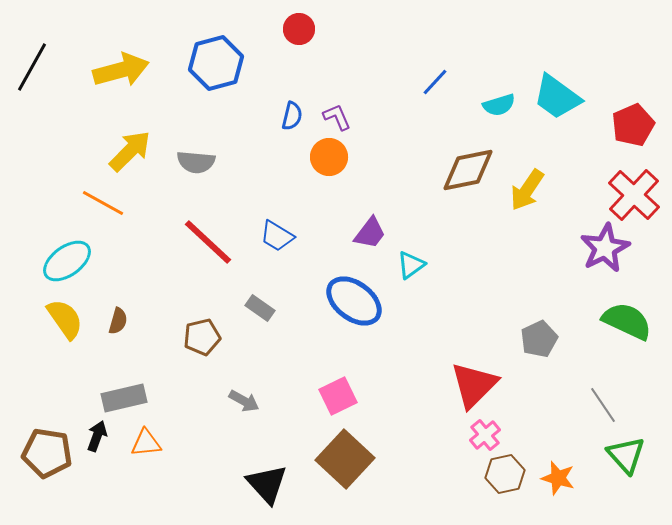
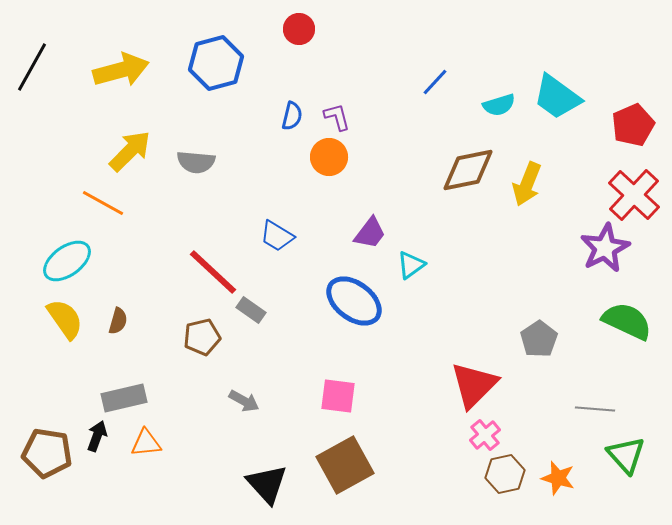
purple L-shape at (337, 117): rotated 8 degrees clockwise
yellow arrow at (527, 190): moved 6 px up; rotated 12 degrees counterclockwise
red line at (208, 242): moved 5 px right, 30 px down
gray rectangle at (260, 308): moved 9 px left, 2 px down
gray pentagon at (539, 339): rotated 9 degrees counterclockwise
pink square at (338, 396): rotated 33 degrees clockwise
gray line at (603, 405): moved 8 px left, 4 px down; rotated 51 degrees counterclockwise
brown square at (345, 459): moved 6 px down; rotated 18 degrees clockwise
